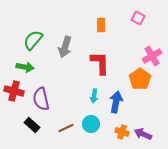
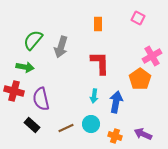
orange rectangle: moved 3 px left, 1 px up
gray arrow: moved 4 px left
orange cross: moved 7 px left, 4 px down
